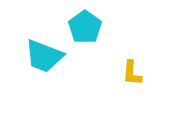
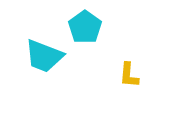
yellow L-shape: moved 3 px left, 2 px down
